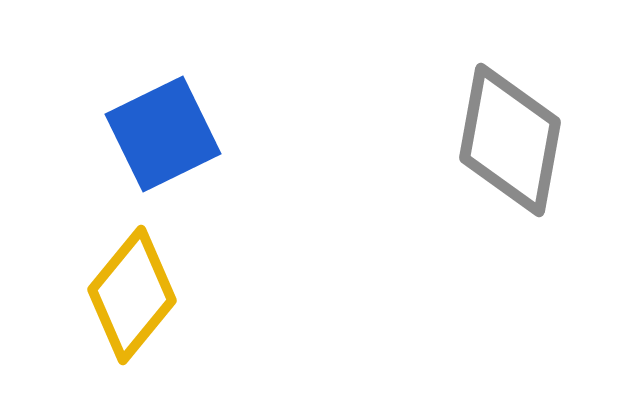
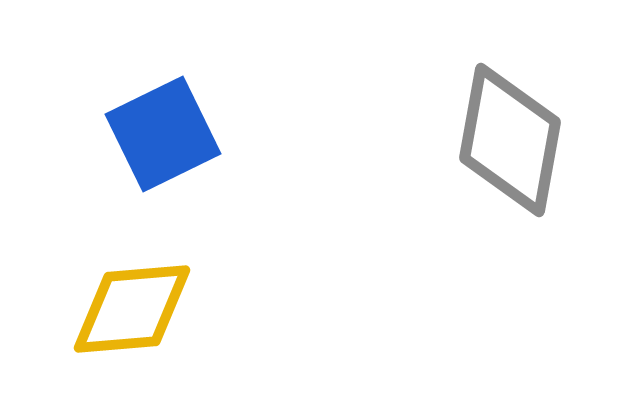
yellow diamond: moved 14 px down; rotated 46 degrees clockwise
